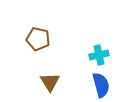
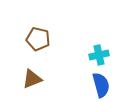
brown triangle: moved 18 px left, 3 px up; rotated 40 degrees clockwise
